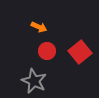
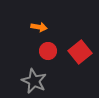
orange arrow: rotated 14 degrees counterclockwise
red circle: moved 1 px right
